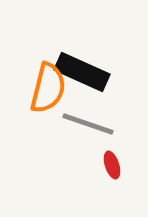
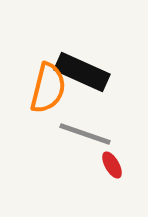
gray line: moved 3 px left, 10 px down
red ellipse: rotated 12 degrees counterclockwise
